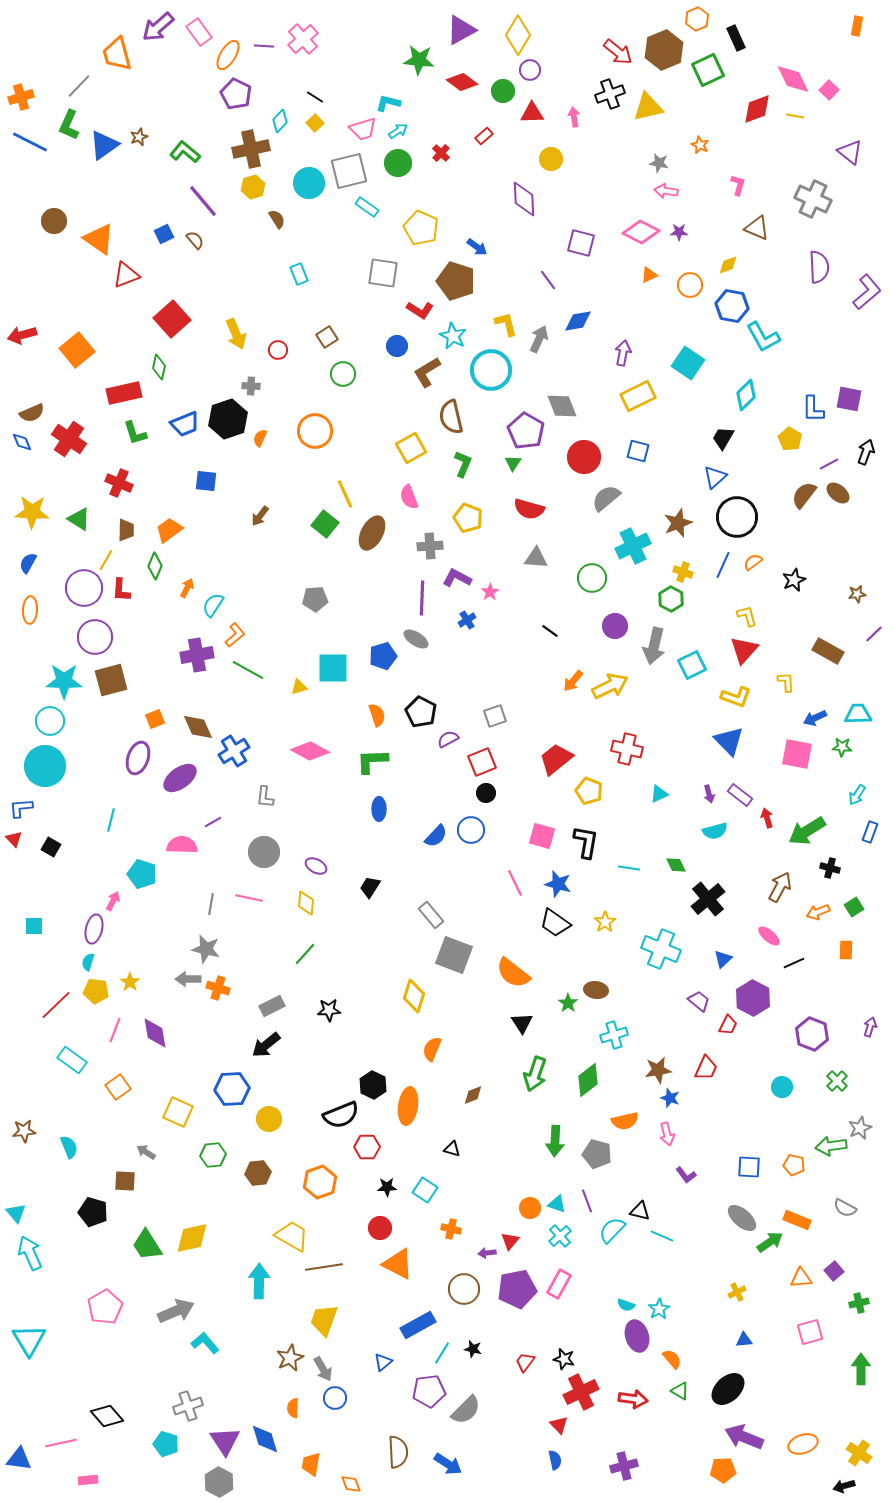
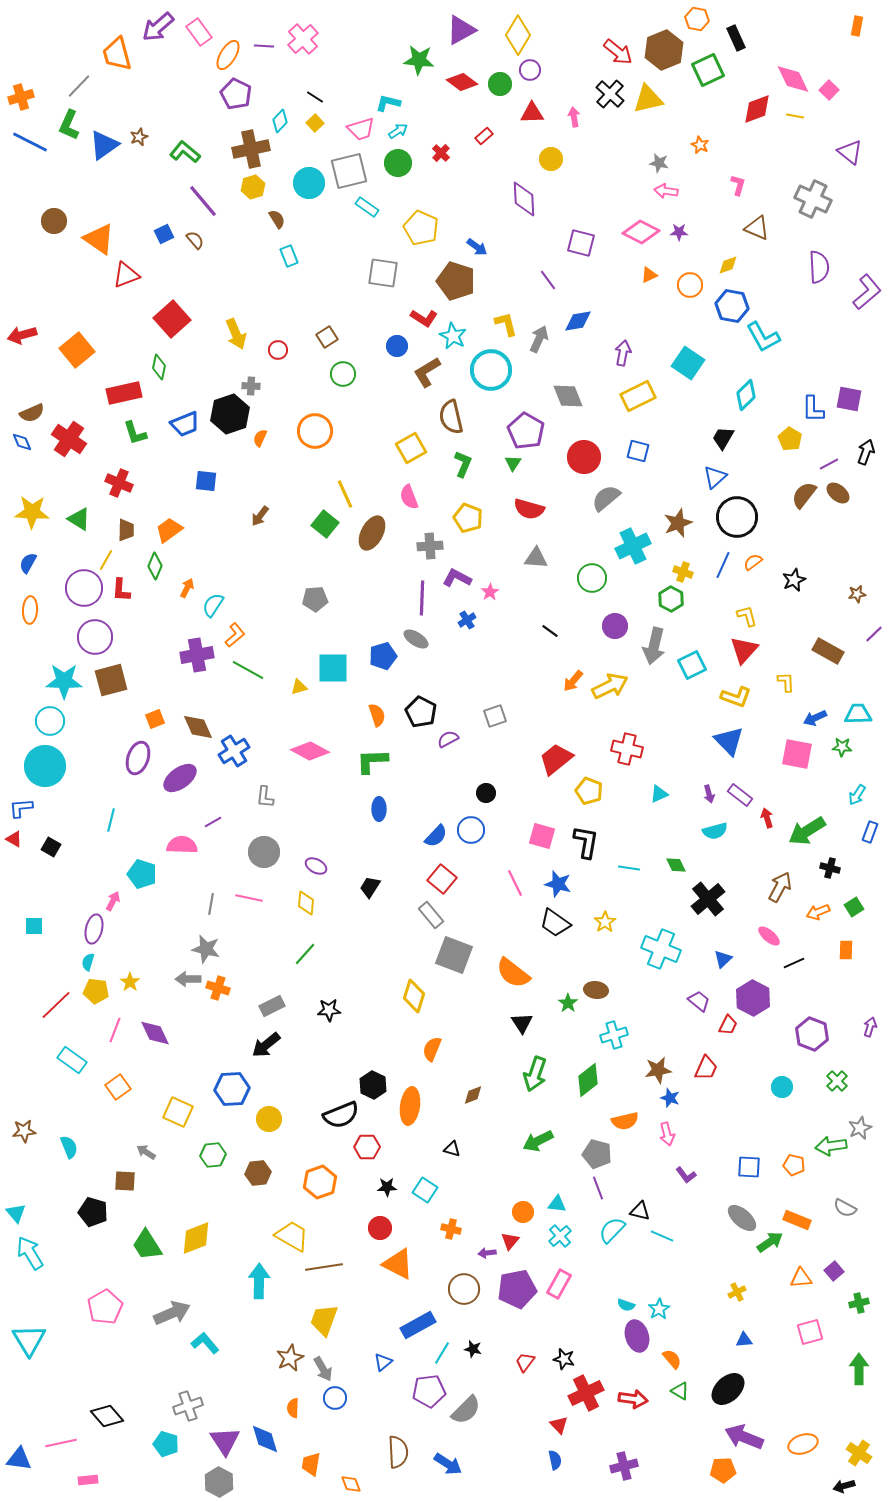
orange hexagon at (697, 19): rotated 25 degrees counterclockwise
green circle at (503, 91): moved 3 px left, 7 px up
black cross at (610, 94): rotated 28 degrees counterclockwise
yellow triangle at (648, 107): moved 8 px up
pink trapezoid at (363, 129): moved 2 px left
cyan rectangle at (299, 274): moved 10 px left, 18 px up
red L-shape at (420, 310): moved 4 px right, 8 px down
gray diamond at (562, 406): moved 6 px right, 10 px up
black hexagon at (228, 419): moved 2 px right, 5 px up
red square at (482, 762): moved 40 px left, 117 px down; rotated 28 degrees counterclockwise
red triangle at (14, 839): rotated 18 degrees counterclockwise
purple diamond at (155, 1033): rotated 16 degrees counterclockwise
orange ellipse at (408, 1106): moved 2 px right
green arrow at (555, 1141): moved 17 px left; rotated 60 degrees clockwise
purple line at (587, 1201): moved 11 px right, 13 px up
cyan triangle at (557, 1204): rotated 12 degrees counterclockwise
orange circle at (530, 1208): moved 7 px left, 4 px down
yellow diamond at (192, 1238): moved 4 px right; rotated 9 degrees counterclockwise
cyan arrow at (30, 1253): rotated 8 degrees counterclockwise
gray arrow at (176, 1311): moved 4 px left, 2 px down
green arrow at (861, 1369): moved 2 px left
red cross at (581, 1392): moved 5 px right, 1 px down
